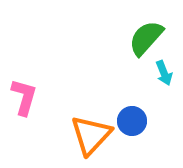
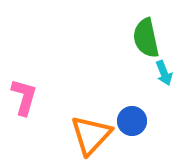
green semicircle: rotated 54 degrees counterclockwise
